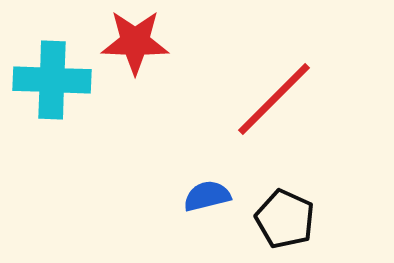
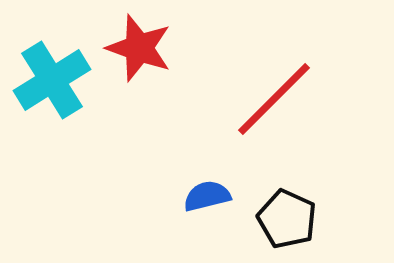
red star: moved 4 px right, 6 px down; rotated 18 degrees clockwise
cyan cross: rotated 34 degrees counterclockwise
black pentagon: moved 2 px right
